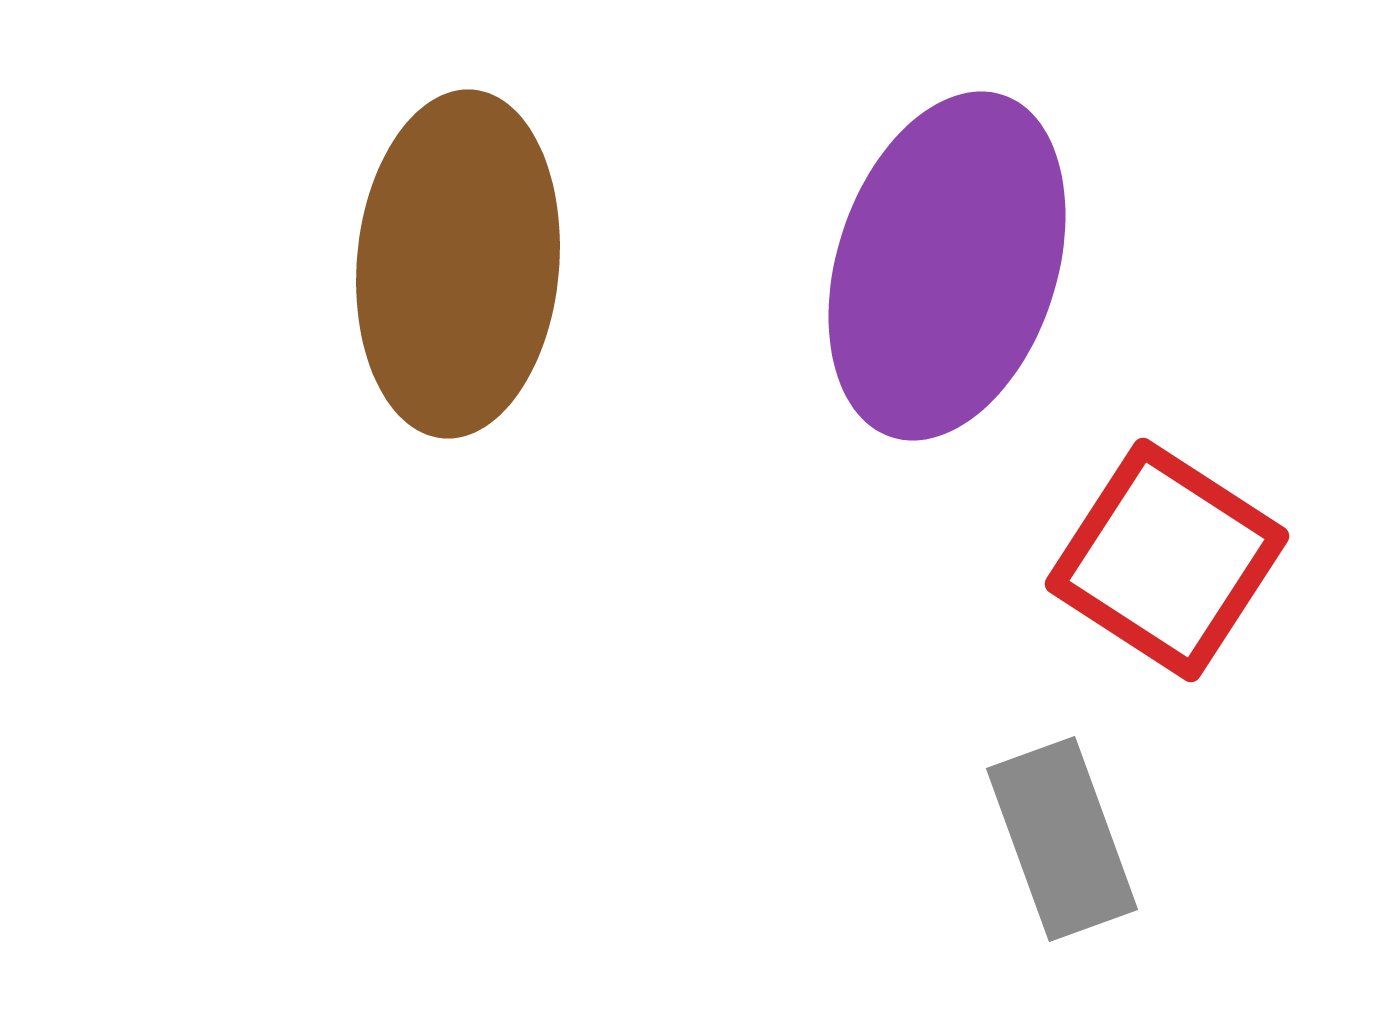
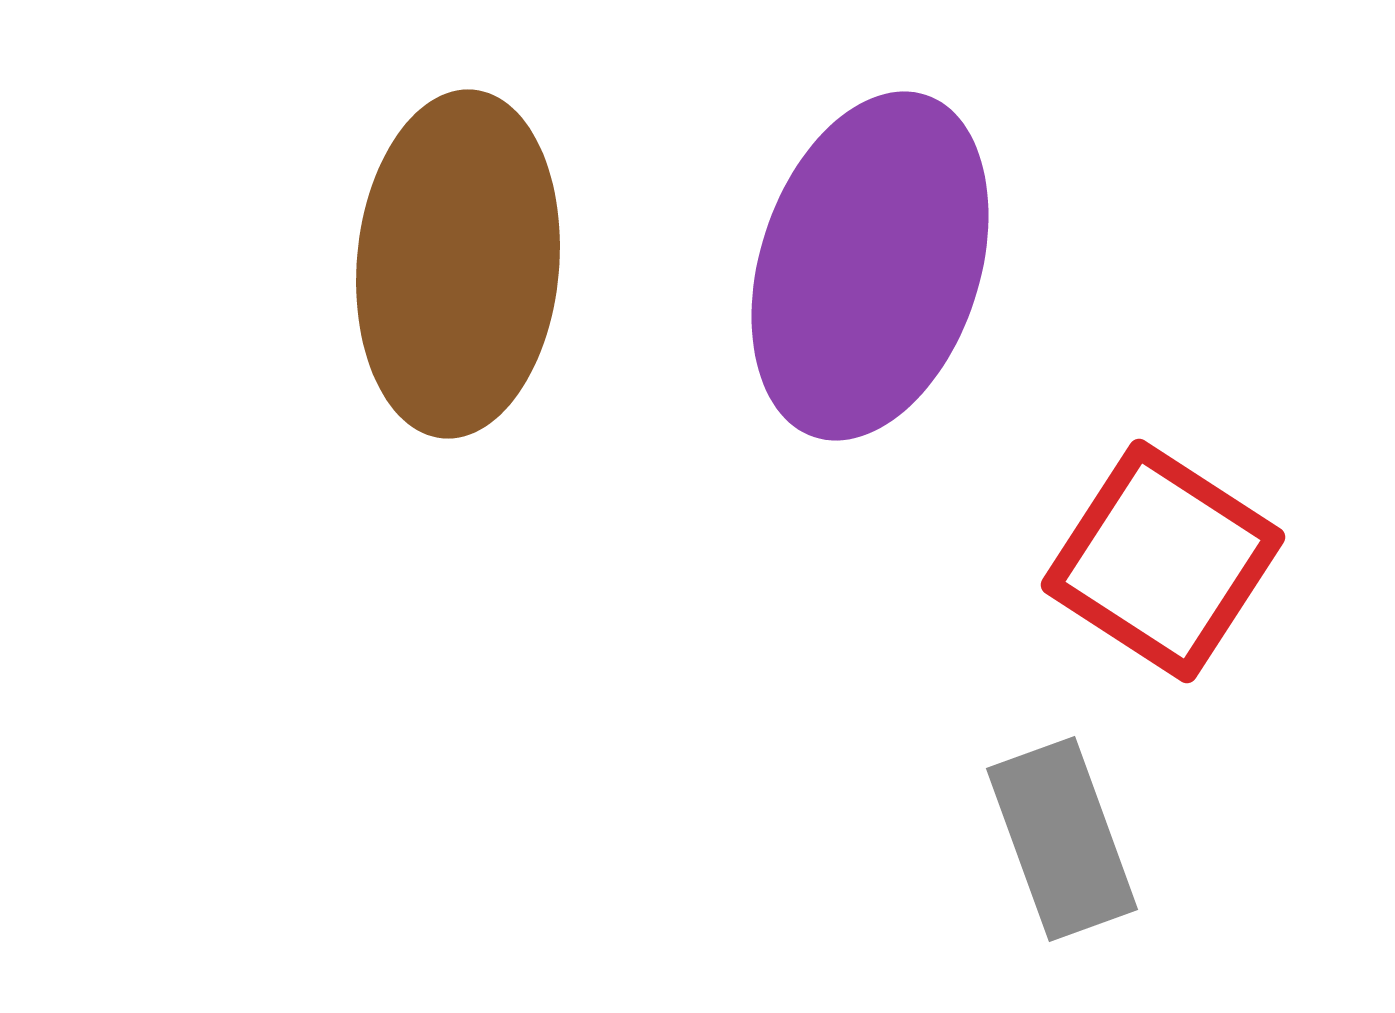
purple ellipse: moved 77 px left
red square: moved 4 px left, 1 px down
